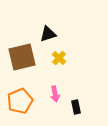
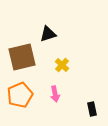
yellow cross: moved 3 px right, 7 px down
orange pentagon: moved 6 px up
black rectangle: moved 16 px right, 2 px down
